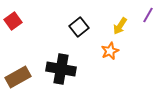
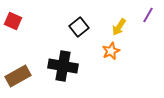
red square: rotated 30 degrees counterclockwise
yellow arrow: moved 1 px left, 1 px down
orange star: moved 1 px right
black cross: moved 2 px right, 3 px up
brown rectangle: moved 1 px up
